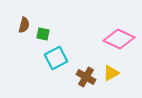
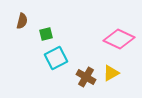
brown semicircle: moved 2 px left, 4 px up
green square: moved 3 px right; rotated 24 degrees counterclockwise
